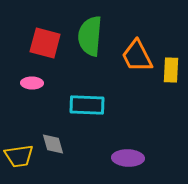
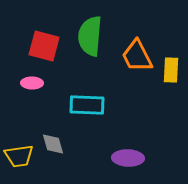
red square: moved 1 px left, 3 px down
